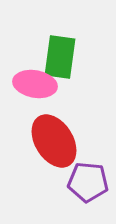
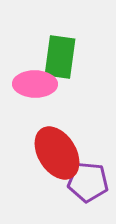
pink ellipse: rotated 9 degrees counterclockwise
red ellipse: moved 3 px right, 12 px down
